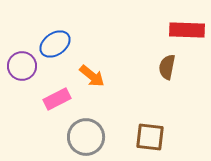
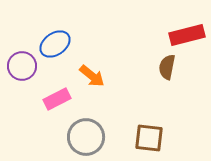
red rectangle: moved 5 px down; rotated 16 degrees counterclockwise
brown square: moved 1 px left, 1 px down
